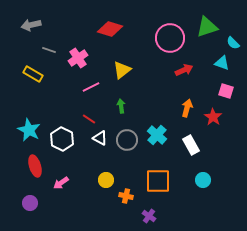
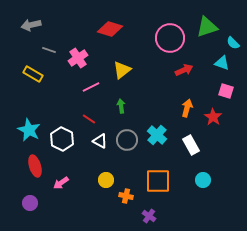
white triangle: moved 3 px down
